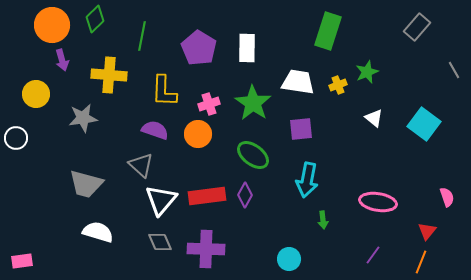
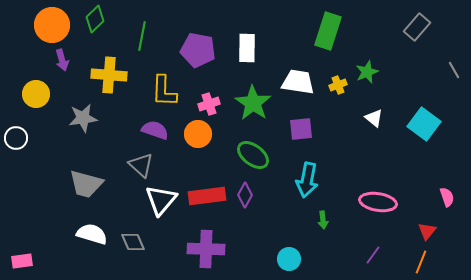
purple pentagon at (199, 48): moved 1 px left, 2 px down; rotated 20 degrees counterclockwise
white semicircle at (98, 232): moved 6 px left, 2 px down
gray diamond at (160, 242): moved 27 px left
